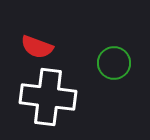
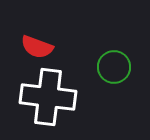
green circle: moved 4 px down
